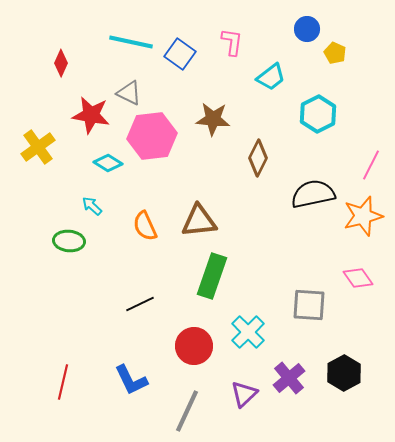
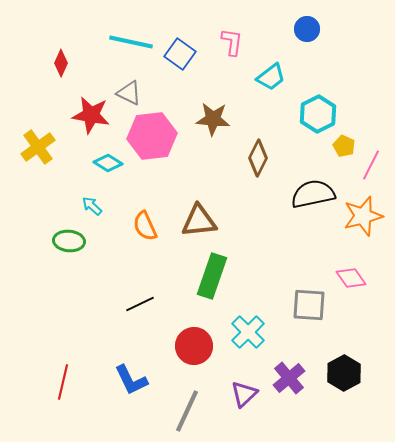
yellow pentagon: moved 9 px right, 93 px down
pink diamond: moved 7 px left
